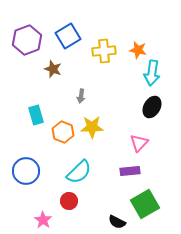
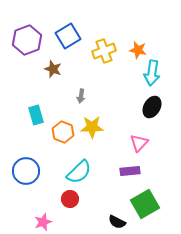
yellow cross: rotated 15 degrees counterclockwise
red circle: moved 1 px right, 2 px up
pink star: moved 2 px down; rotated 18 degrees clockwise
